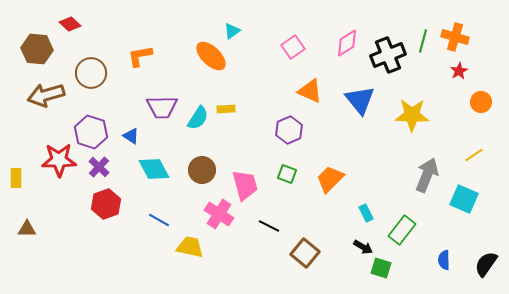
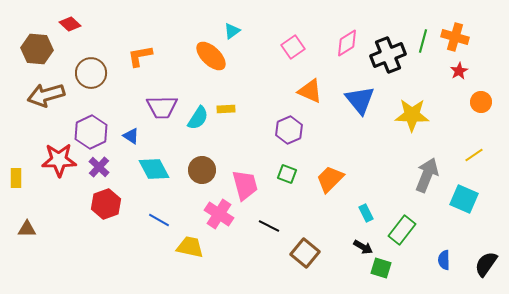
purple hexagon at (91, 132): rotated 16 degrees clockwise
